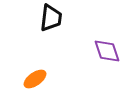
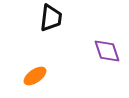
orange ellipse: moved 3 px up
